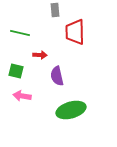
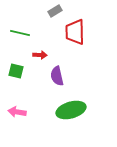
gray rectangle: moved 1 px down; rotated 64 degrees clockwise
pink arrow: moved 5 px left, 16 px down
